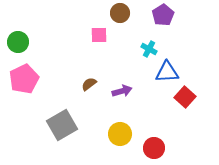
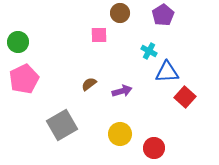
cyan cross: moved 2 px down
